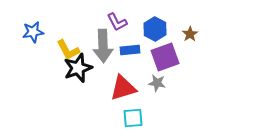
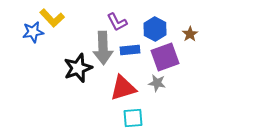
gray arrow: moved 2 px down
yellow L-shape: moved 16 px left, 32 px up; rotated 15 degrees counterclockwise
